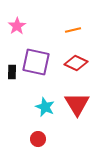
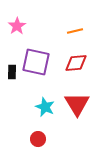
orange line: moved 2 px right, 1 px down
red diamond: rotated 30 degrees counterclockwise
